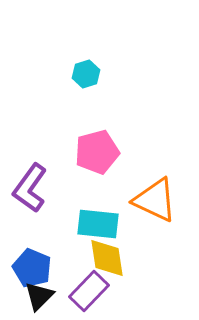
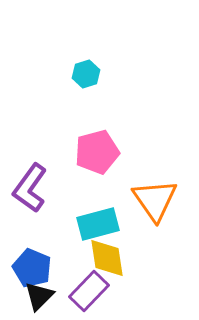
orange triangle: rotated 30 degrees clockwise
cyan rectangle: rotated 21 degrees counterclockwise
